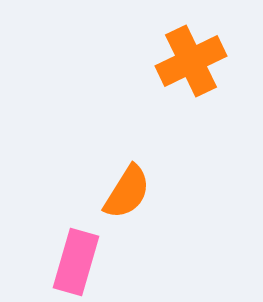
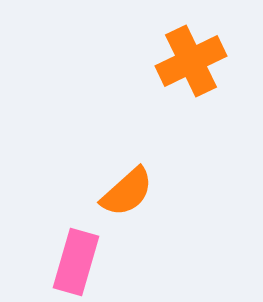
orange semicircle: rotated 16 degrees clockwise
